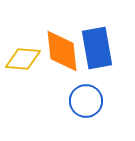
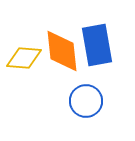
blue rectangle: moved 3 px up
yellow diamond: moved 1 px right, 1 px up
